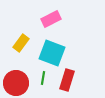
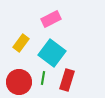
cyan square: rotated 16 degrees clockwise
red circle: moved 3 px right, 1 px up
